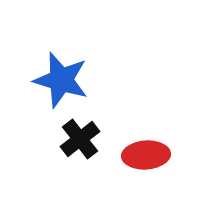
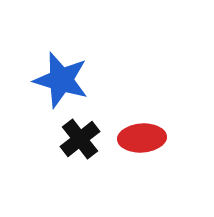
red ellipse: moved 4 px left, 17 px up
